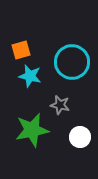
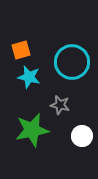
cyan star: moved 1 px left, 1 px down
white circle: moved 2 px right, 1 px up
